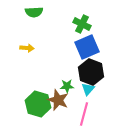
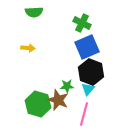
green cross: moved 1 px up
yellow arrow: moved 1 px right
